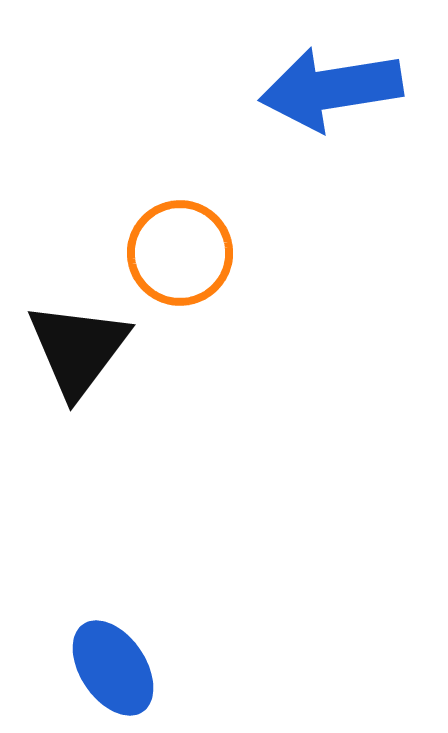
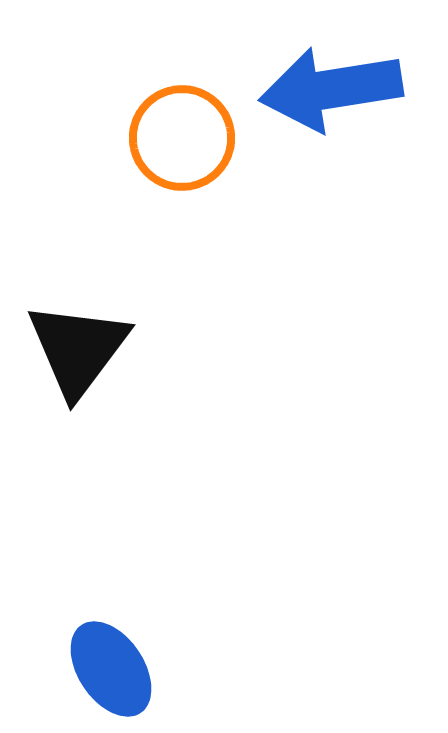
orange circle: moved 2 px right, 115 px up
blue ellipse: moved 2 px left, 1 px down
